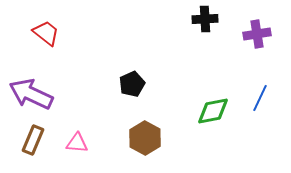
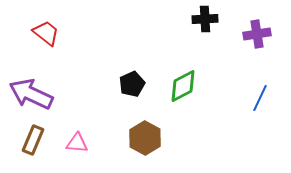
green diamond: moved 30 px left, 25 px up; rotated 16 degrees counterclockwise
